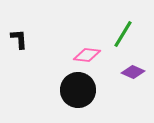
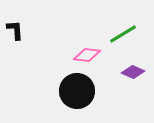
green line: rotated 28 degrees clockwise
black L-shape: moved 4 px left, 9 px up
black circle: moved 1 px left, 1 px down
